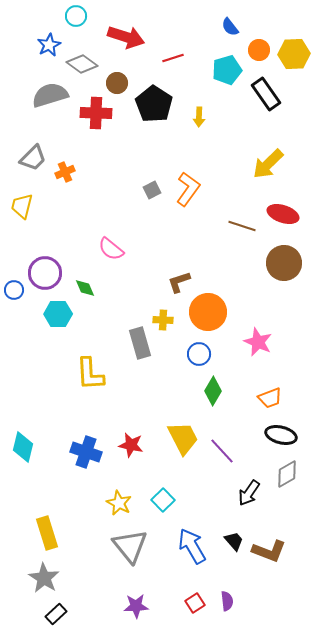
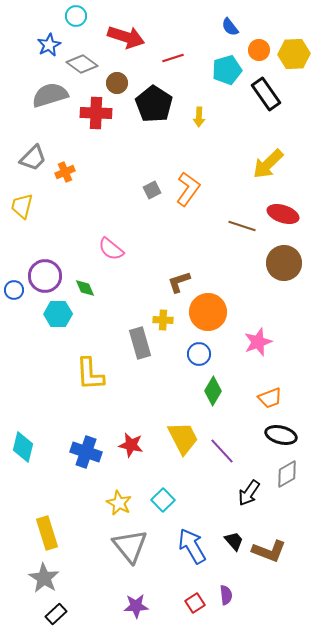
purple circle at (45, 273): moved 3 px down
pink star at (258, 342): rotated 28 degrees clockwise
purple semicircle at (227, 601): moved 1 px left, 6 px up
